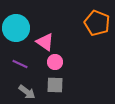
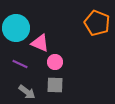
pink triangle: moved 5 px left, 1 px down; rotated 12 degrees counterclockwise
